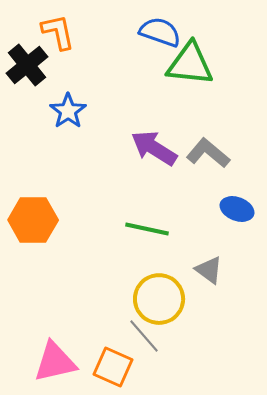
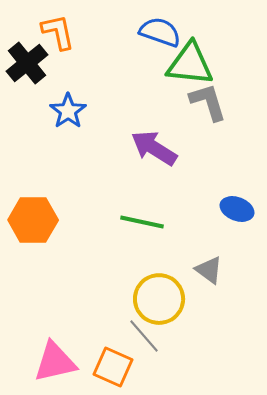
black cross: moved 2 px up
gray L-shape: moved 51 px up; rotated 33 degrees clockwise
green line: moved 5 px left, 7 px up
